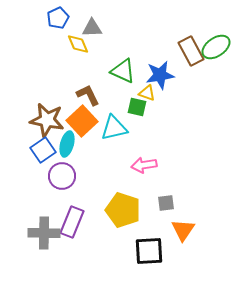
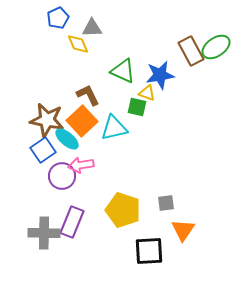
cyan ellipse: moved 5 px up; rotated 65 degrees counterclockwise
pink arrow: moved 63 px left
